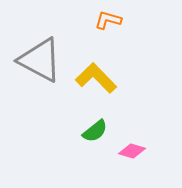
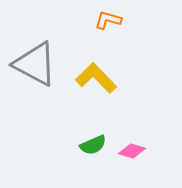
gray triangle: moved 5 px left, 4 px down
green semicircle: moved 2 px left, 14 px down; rotated 16 degrees clockwise
